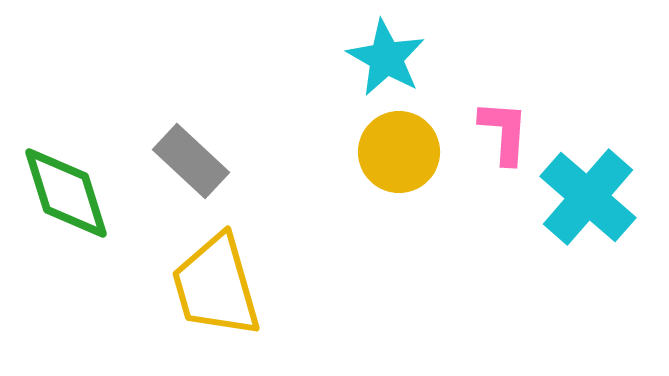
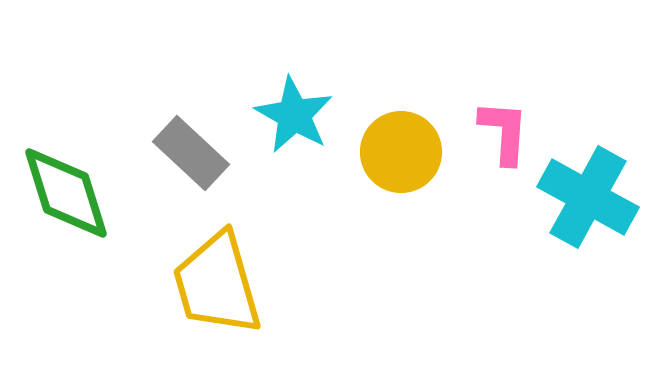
cyan star: moved 92 px left, 57 px down
yellow circle: moved 2 px right
gray rectangle: moved 8 px up
cyan cross: rotated 12 degrees counterclockwise
yellow trapezoid: moved 1 px right, 2 px up
